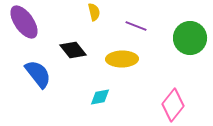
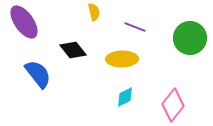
purple line: moved 1 px left, 1 px down
cyan diamond: moved 25 px right; rotated 15 degrees counterclockwise
